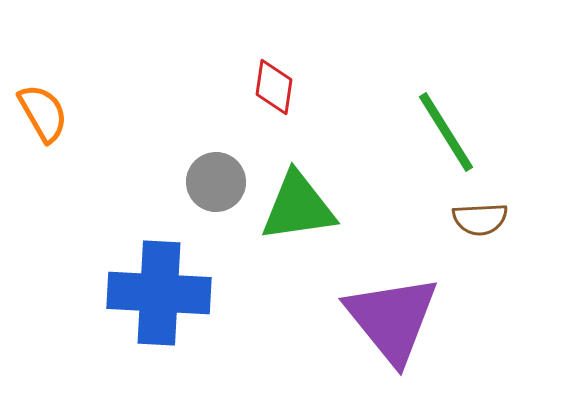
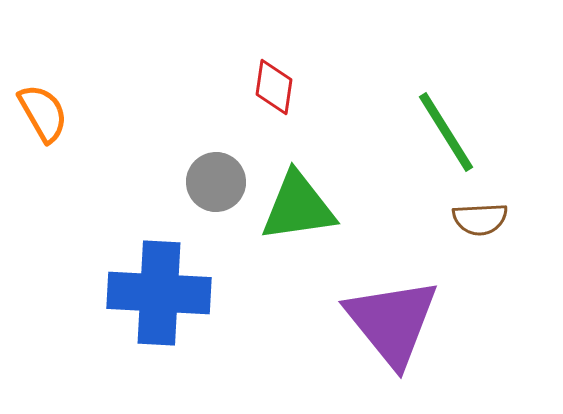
purple triangle: moved 3 px down
